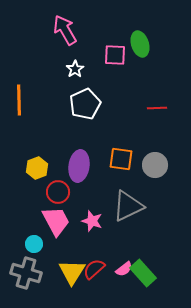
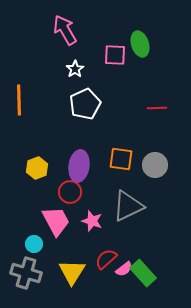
red circle: moved 12 px right
red semicircle: moved 12 px right, 10 px up
